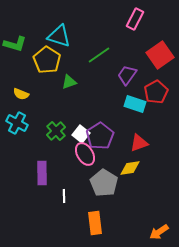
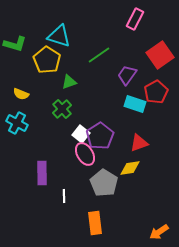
green cross: moved 6 px right, 22 px up
